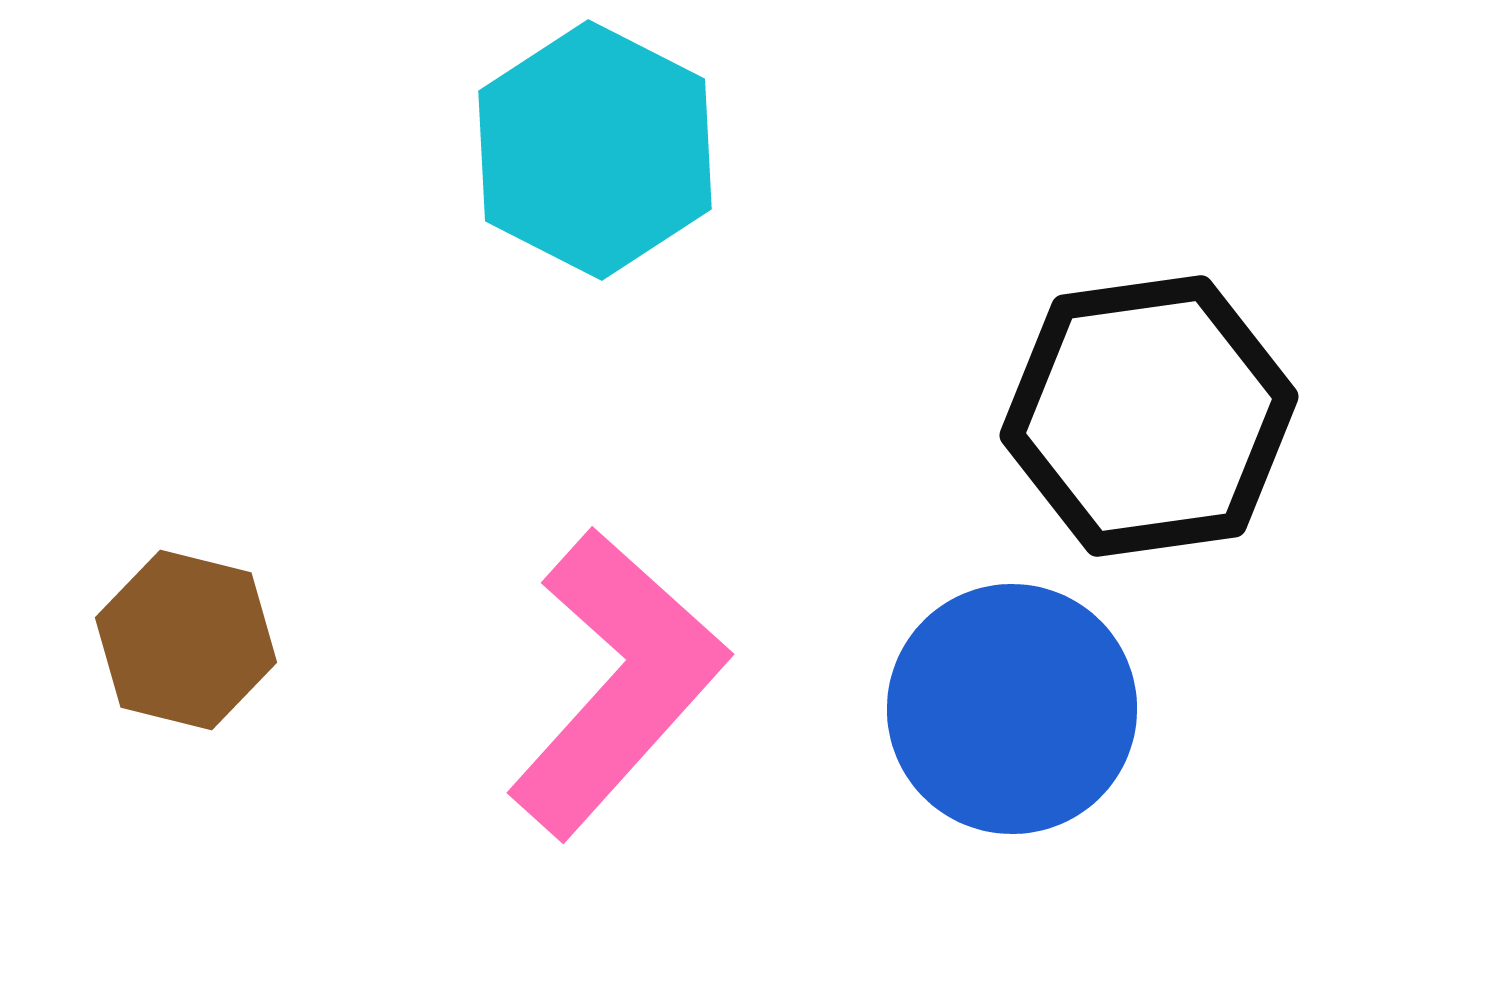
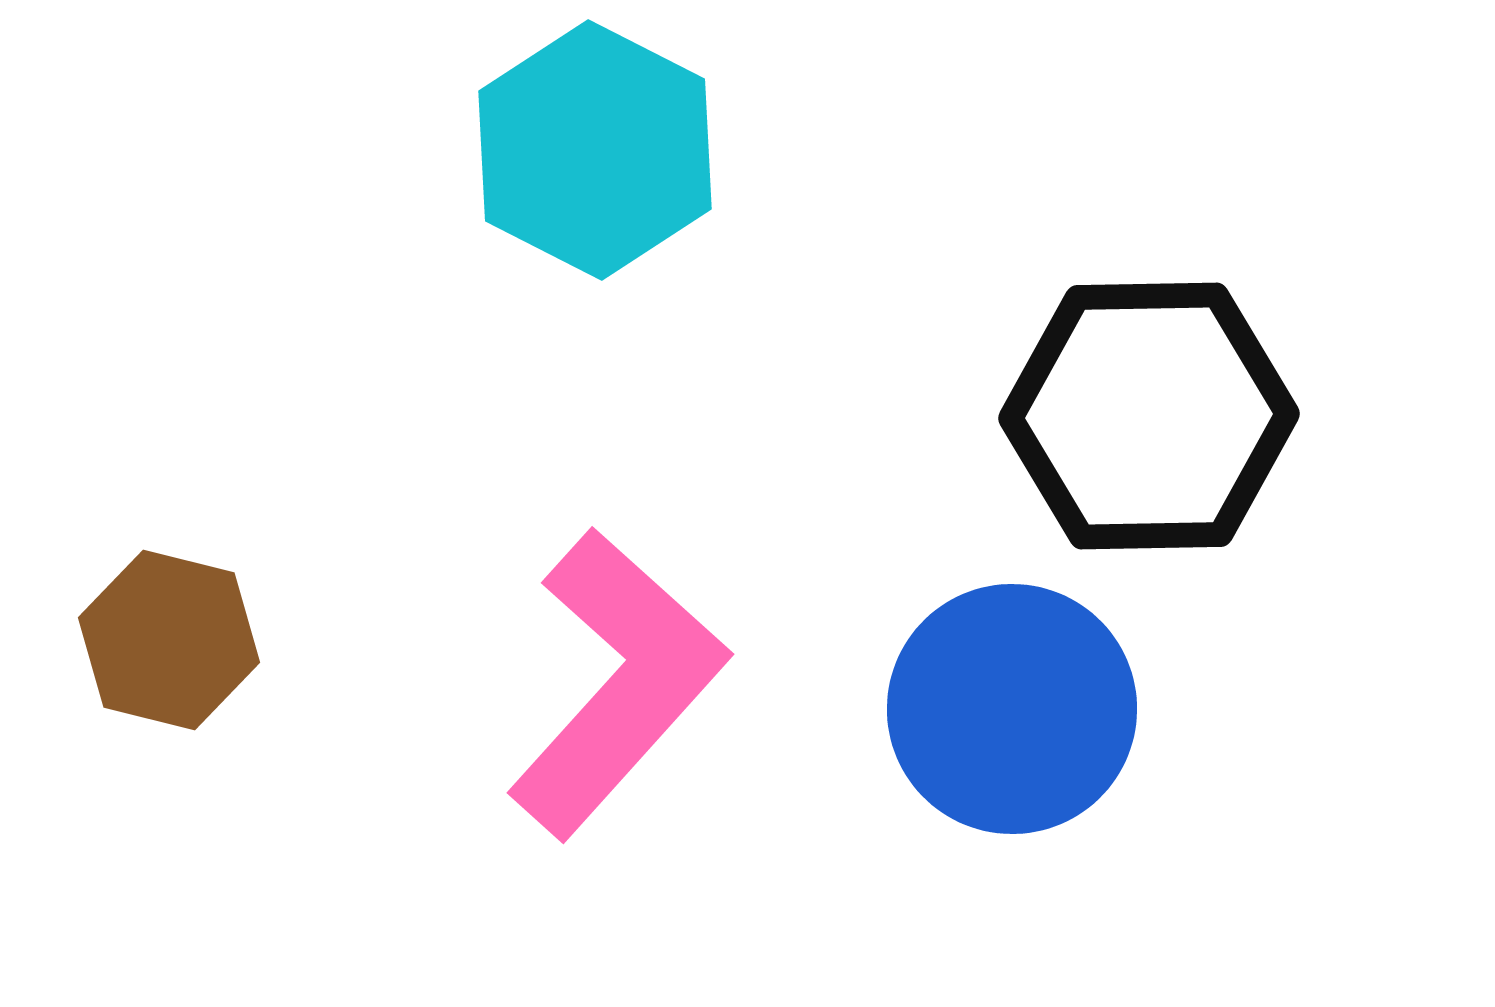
black hexagon: rotated 7 degrees clockwise
brown hexagon: moved 17 px left
